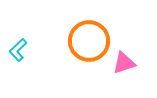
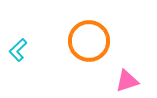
pink triangle: moved 3 px right, 18 px down
